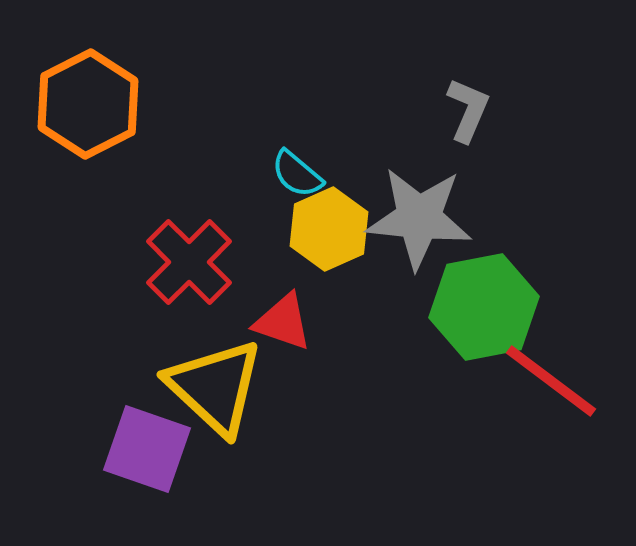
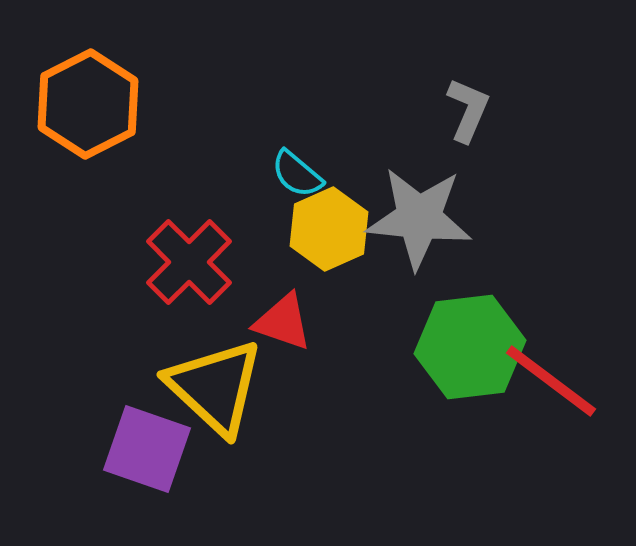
green hexagon: moved 14 px left, 40 px down; rotated 4 degrees clockwise
